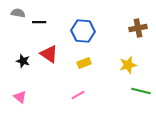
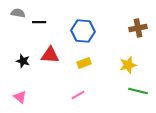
red triangle: moved 1 px right, 1 px down; rotated 30 degrees counterclockwise
green line: moved 3 px left
